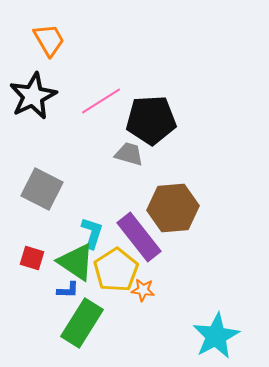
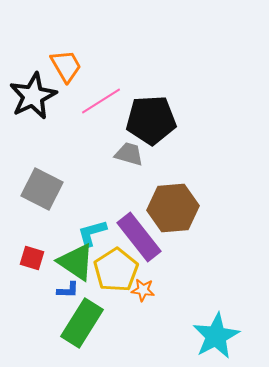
orange trapezoid: moved 17 px right, 26 px down
cyan L-shape: rotated 124 degrees counterclockwise
